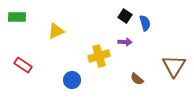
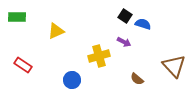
blue semicircle: moved 2 px left, 1 px down; rotated 56 degrees counterclockwise
purple arrow: moved 1 px left; rotated 24 degrees clockwise
brown triangle: rotated 15 degrees counterclockwise
